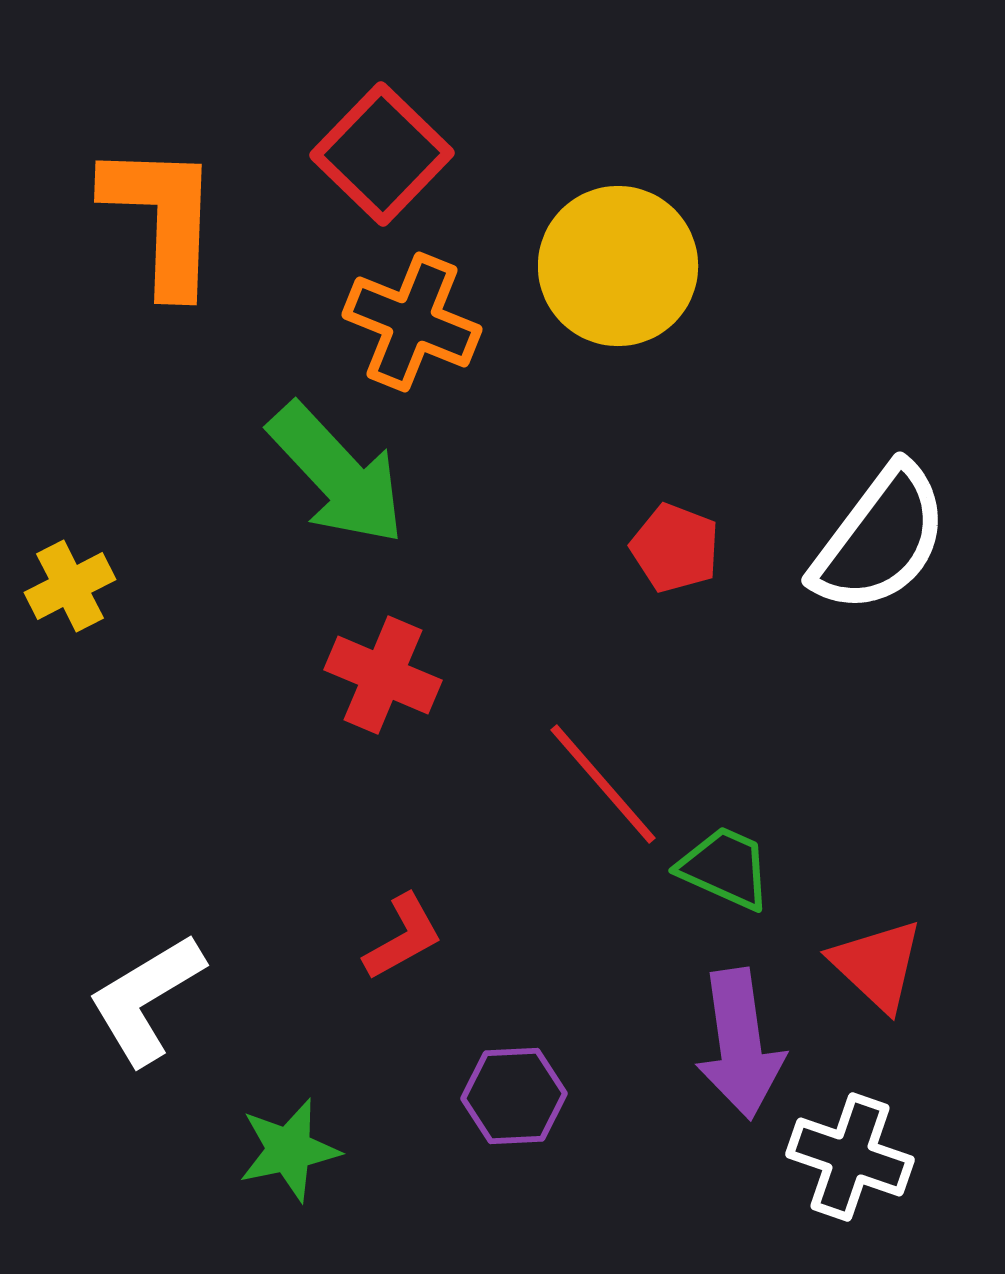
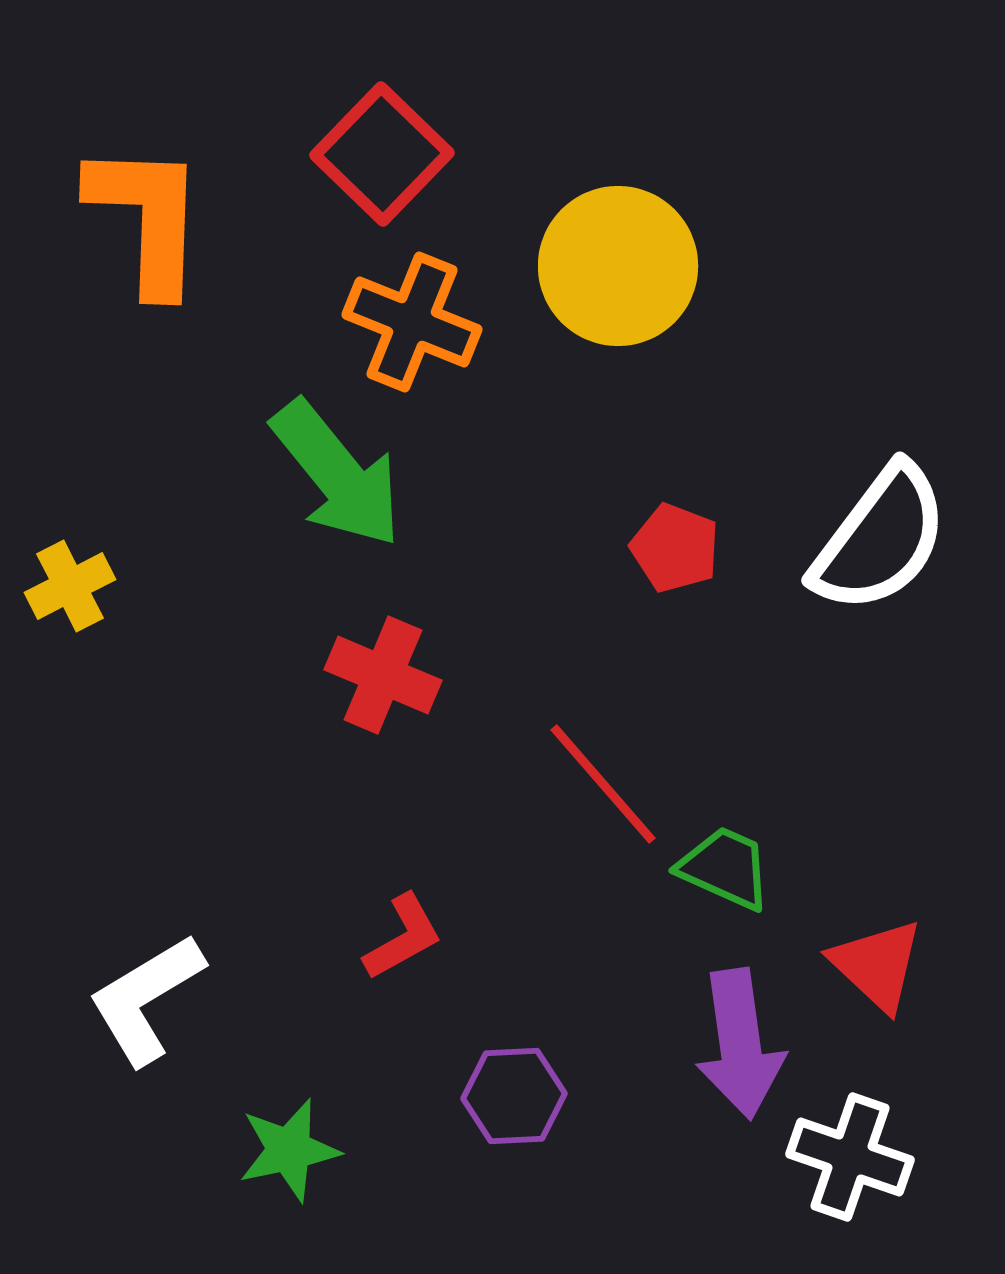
orange L-shape: moved 15 px left
green arrow: rotated 4 degrees clockwise
